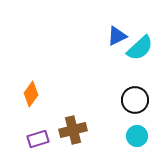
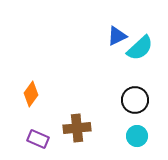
brown cross: moved 4 px right, 2 px up; rotated 8 degrees clockwise
purple rectangle: rotated 40 degrees clockwise
